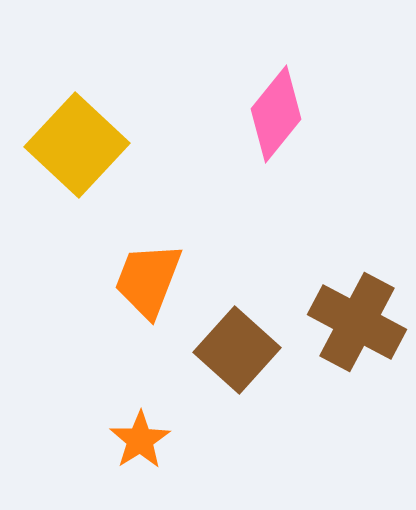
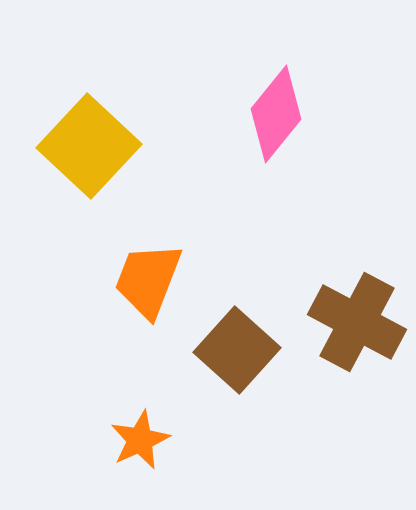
yellow square: moved 12 px right, 1 px down
orange star: rotated 8 degrees clockwise
